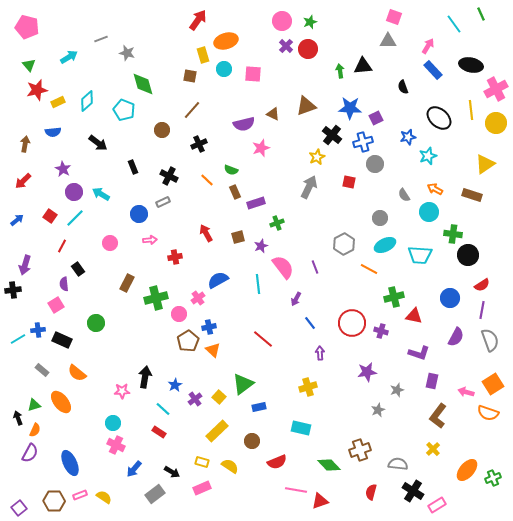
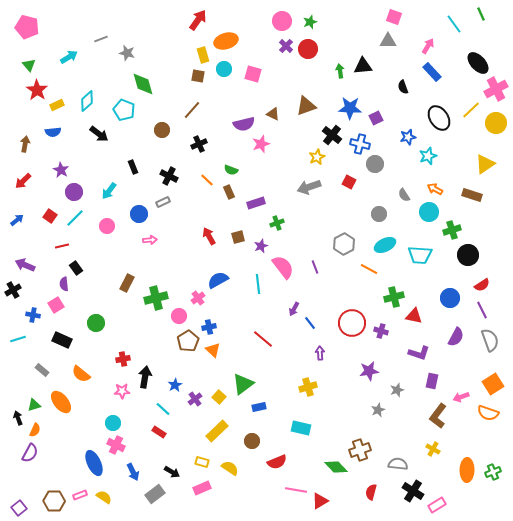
black ellipse at (471, 65): moved 7 px right, 2 px up; rotated 35 degrees clockwise
blue rectangle at (433, 70): moved 1 px left, 2 px down
pink square at (253, 74): rotated 12 degrees clockwise
brown square at (190, 76): moved 8 px right
red star at (37, 90): rotated 25 degrees counterclockwise
yellow rectangle at (58, 102): moved 1 px left, 3 px down
yellow line at (471, 110): rotated 54 degrees clockwise
black ellipse at (439, 118): rotated 15 degrees clockwise
blue cross at (363, 142): moved 3 px left, 2 px down; rotated 30 degrees clockwise
black arrow at (98, 143): moved 1 px right, 9 px up
pink star at (261, 148): moved 4 px up
purple star at (63, 169): moved 2 px left, 1 px down
red square at (349, 182): rotated 16 degrees clockwise
gray arrow at (309, 187): rotated 135 degrees counterclockwise
brown rectangle at (235, 192): moved 6 px left
cyan arrow at (101, 194): moved 8 px right, 3 px up; rotated 84 degrees counterclockwise
gray circle at (380, 218): moved 1 px left, 4 px up
red arrow at (206, 233): moved 3 px right, 3 px down
green cross at (453, 234): moved 1 px left, 4 px up; rotated 24 degrees counterclockwise
pink circle at (110, 243): moved 3 px left, 17 px up
red line at (62, 246): rotated 48 degrees clockwise
red cross at (175, 257): moved 52 px left, 102 px down
purple arrow at (25, 265): rotated 96 degrees clockwise
black rectangle at (78, 269): moved 2 px left, 1 px up
black cross at (13, 290): rotated 21 degrees counterclockwise
purple arrow at (296, 299): moved 2 px left, 10 px down
purple line at (482, 310): rotated 36 degrees counterclockwise
pink circle at (179, 314): moved 2 px down
blue cross at (38, 330): moved 5 px left, 15 px up; rotated 16 degrees clockwise
cyan line at (18, 339): rotated 14 degrees clockwise
purple star at (367, 372): moved 2 px right, 1 px up
orange semicircle at (77, 373): moved 4 px right, 1 px down
pink arrow at (466, 392): moved 5 px left, 5 px down; rotated 35 degrees counterclockwise
yellow cross at (433, 449): rotated 16 degrees counterclockwise
blue ellipse at (70, 463): moved 24 px right
green diamond at (329, 465): moved 7 px right, 2 px down
yellow semicircle at (230, 466): moved 2 px down
blue arrow at (134, 469): moved 1 px left, 3 px down; rotated 66 degrees counterclockwise
orange ellipse at (467, 470): rotated 40 degrees counterclockwise
green cross at (493, 478): moved 6 px up
red triangle at (320, 501): rotated 12 degrees counterclockwise
